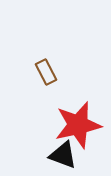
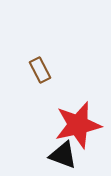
brown rectangle: moved 6 px left, 2 px up
